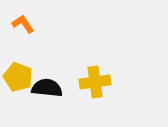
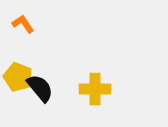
yellow cross: moved 7 px down; rotated 8 degrees clockwise
black semicircle: moved 7 px left; rotated 44 degrees clockwise
